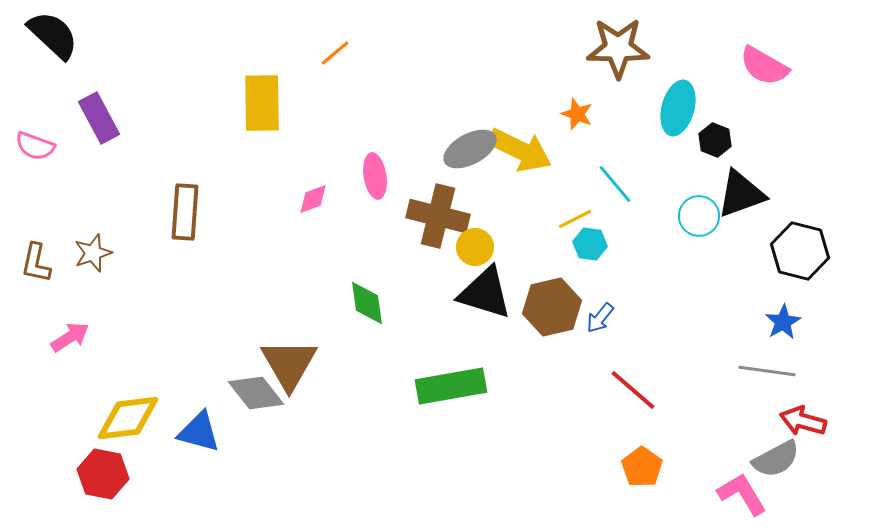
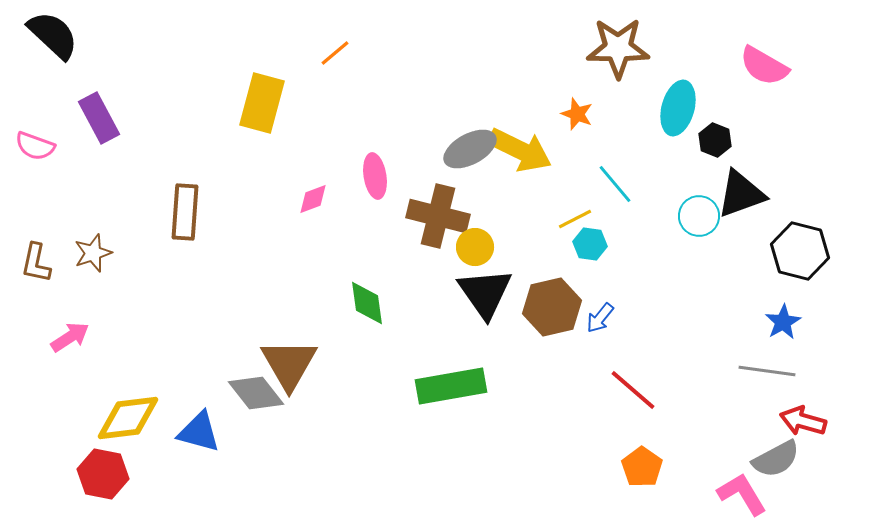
yellow rectangle at (262, 103): rotated 16 degrees clockwise
black triangle at (485, 293): rotated 38 degrees clockwise
